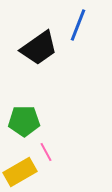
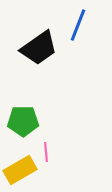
green pentagon: moved 1 px left
pink line: rotated 24 degrees clockwise
yellow rectangle: moved 2 px up
